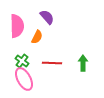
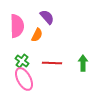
orange semicircle: moved 2 px up
